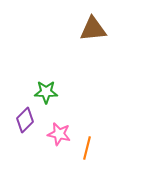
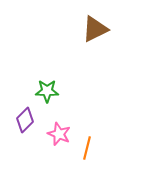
brown triangle: moved 2 px right; rotated 20 degrees counterclockwise
green star: moved 1 px right, 1 px up
pink star: rotated 10 degrees clockwise
